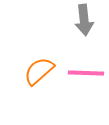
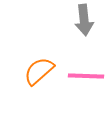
pink line: moved 3 px down
